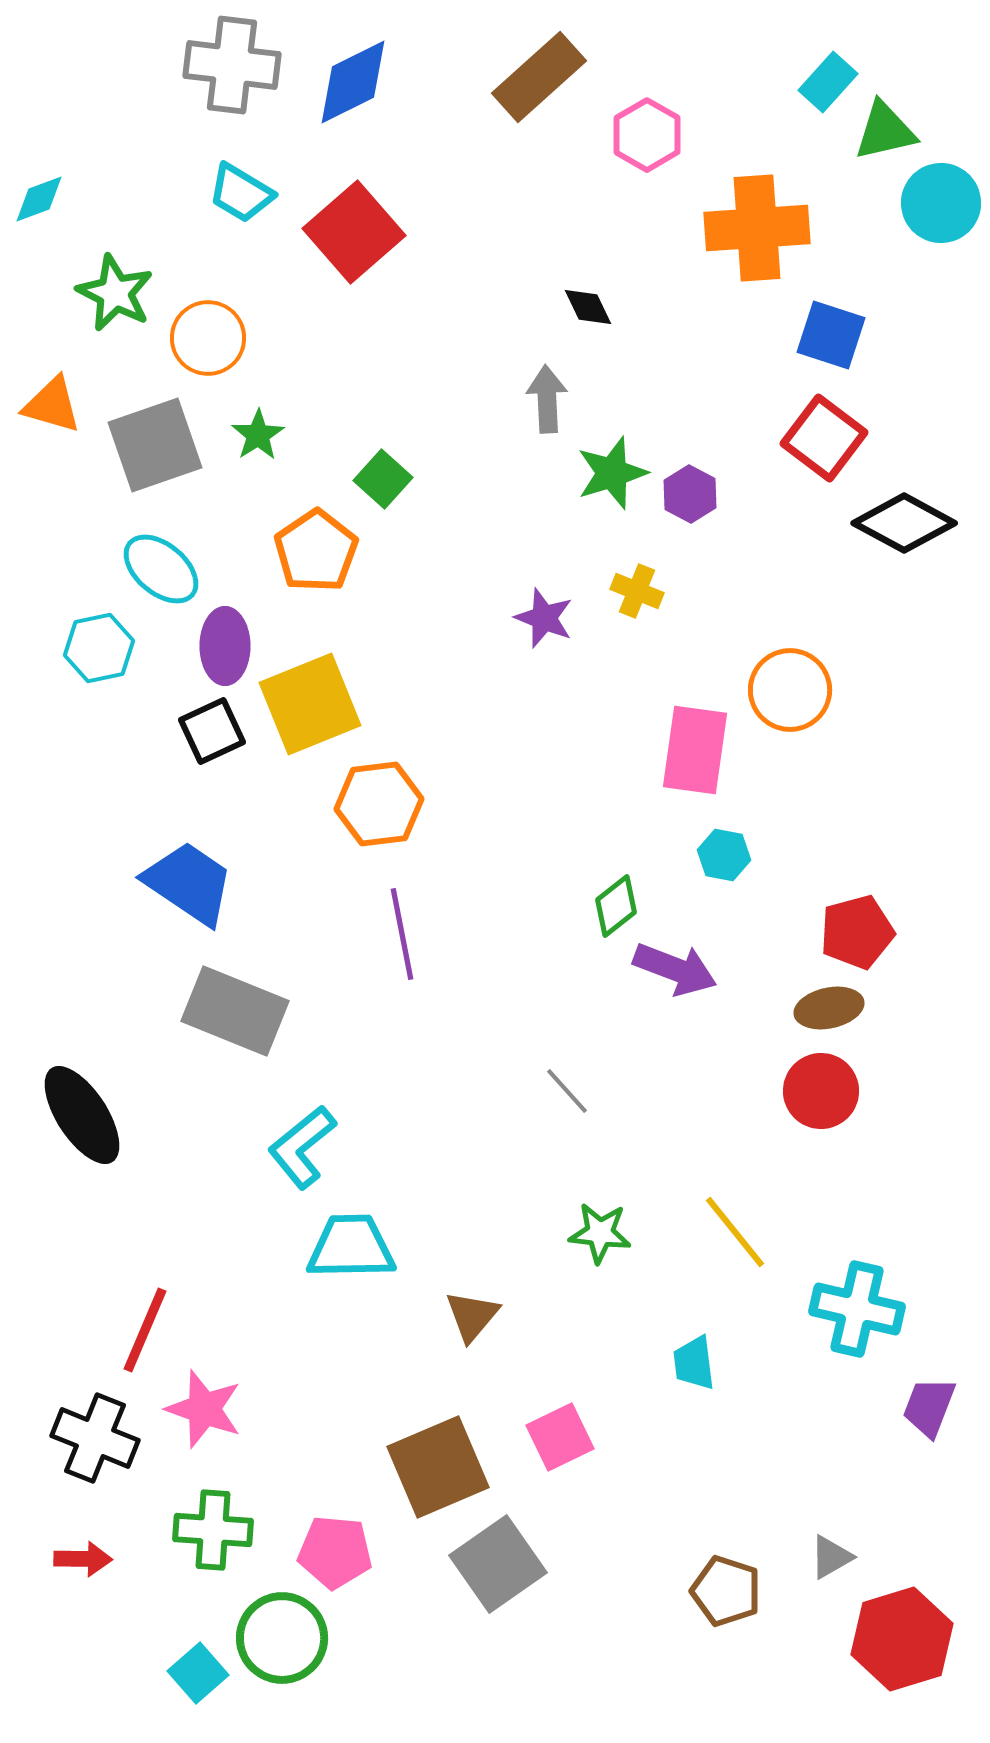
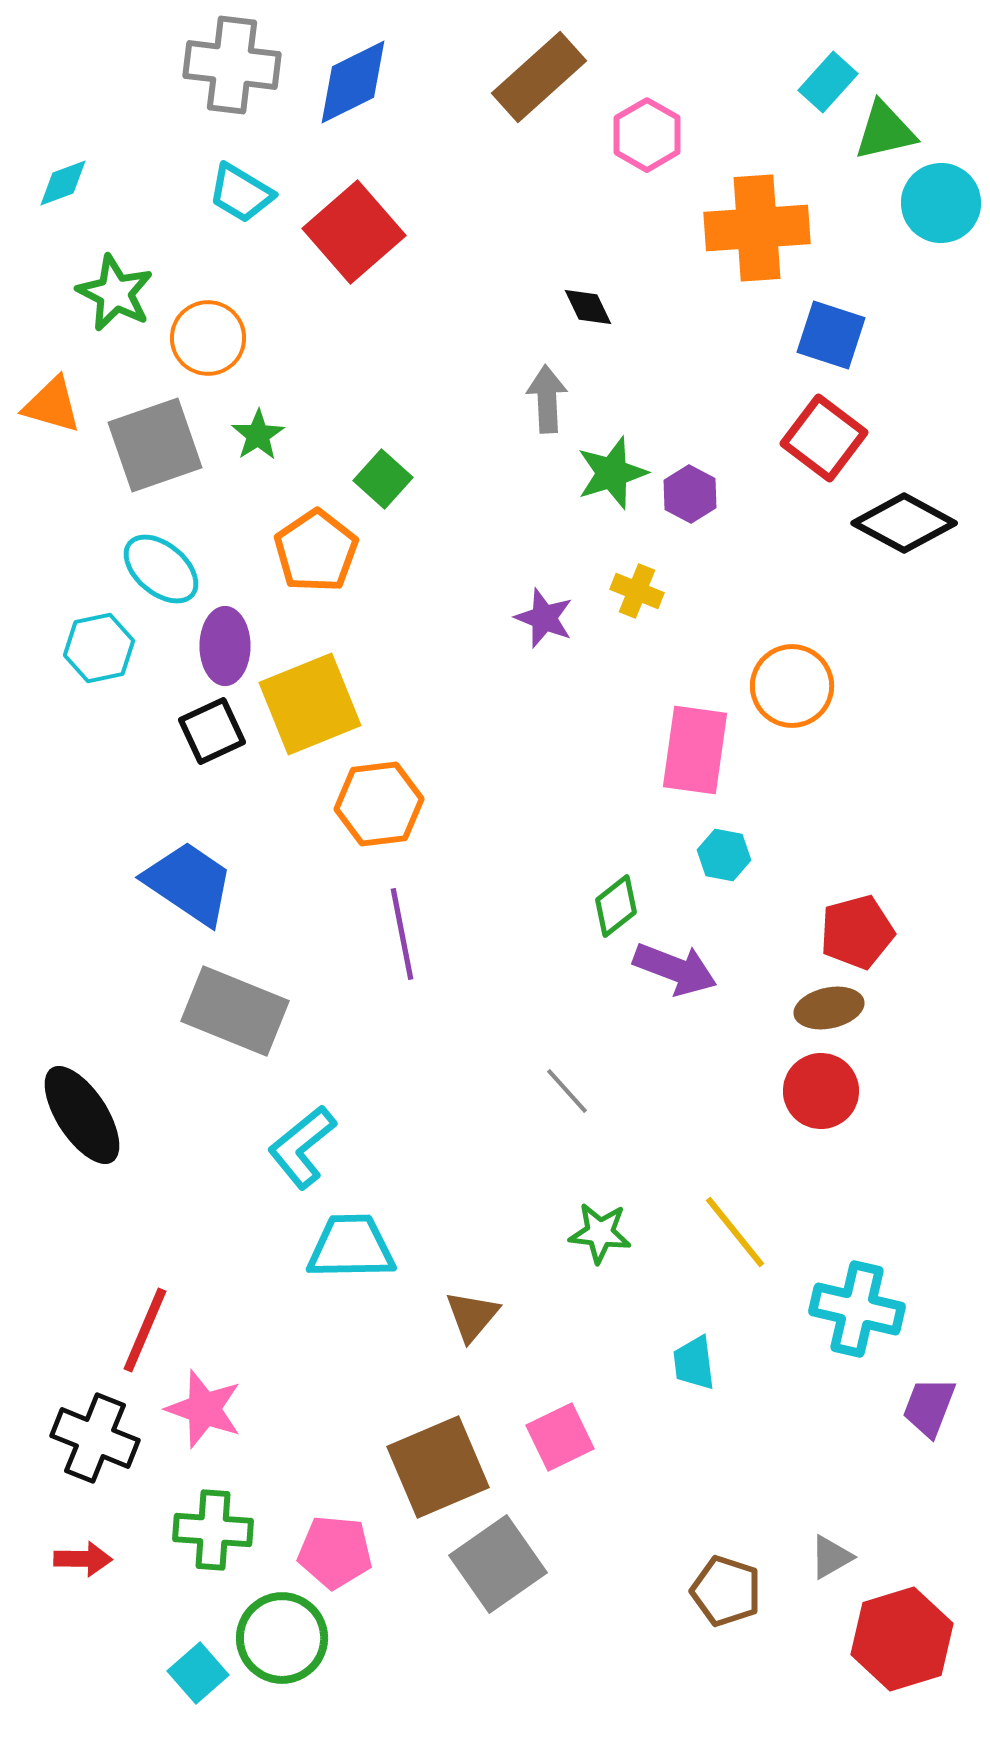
cyan diamond at (39, 199): moved 24 px right, 16 px up
orange circle at (790, 690): moved 2 px right, 4 px up
